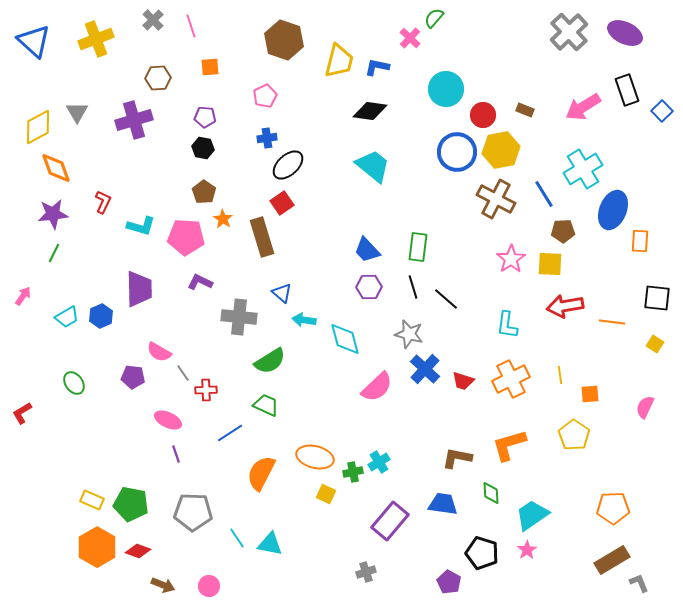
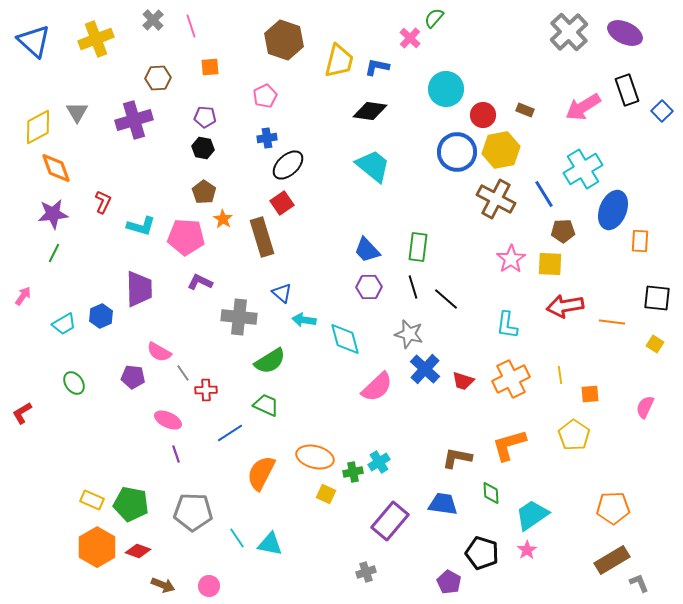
cyan trapezoid at (67, 317): moved 3 px left, 7 px down
